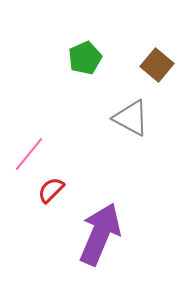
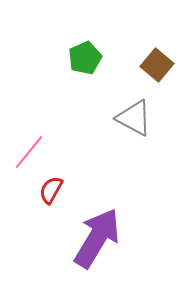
gray triangle: moved 3 px right
pink line: moved 2 px up
red semicircle: rotated 16 degrees counterclockwise
purple arrow: moved 3 px left, 4 px down; rotated 8 degrees clockwise
